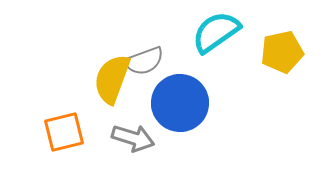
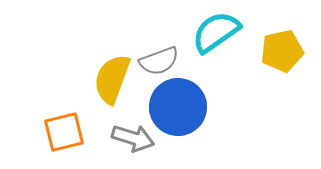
yellow pentagon: moved 1 px up
gray semicircle: moved 15 px right
blue circle: moved 2 px left, 4 px down
